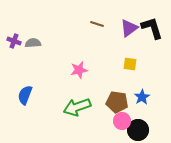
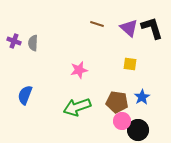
purple triangle: rotated 42 degrees counterclockwise
gray semicircle: rotated 84 degrees counterclockwise
